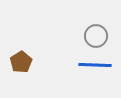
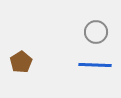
gray circle: moved 4 px up
